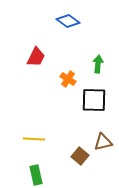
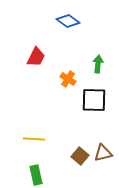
brown triangle: moved 11 px down
